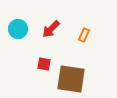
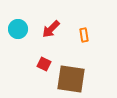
orange rectangle: rotated 32 degrees counterclockwise
red square: rotated 16 degrees clockwise
